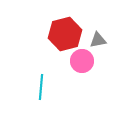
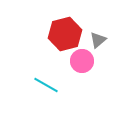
gray triangle: rotated 30 degrees counterclockwise
cyan line: moved 5 px right, 2 px up; rotated 65 degrees counterclockwise
